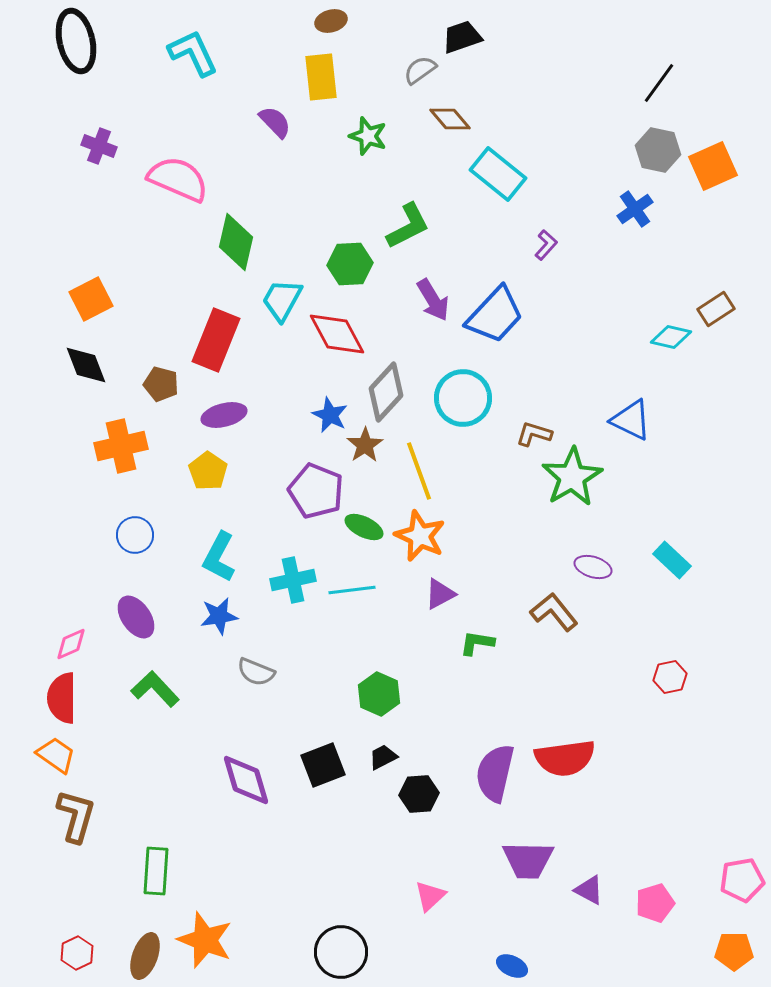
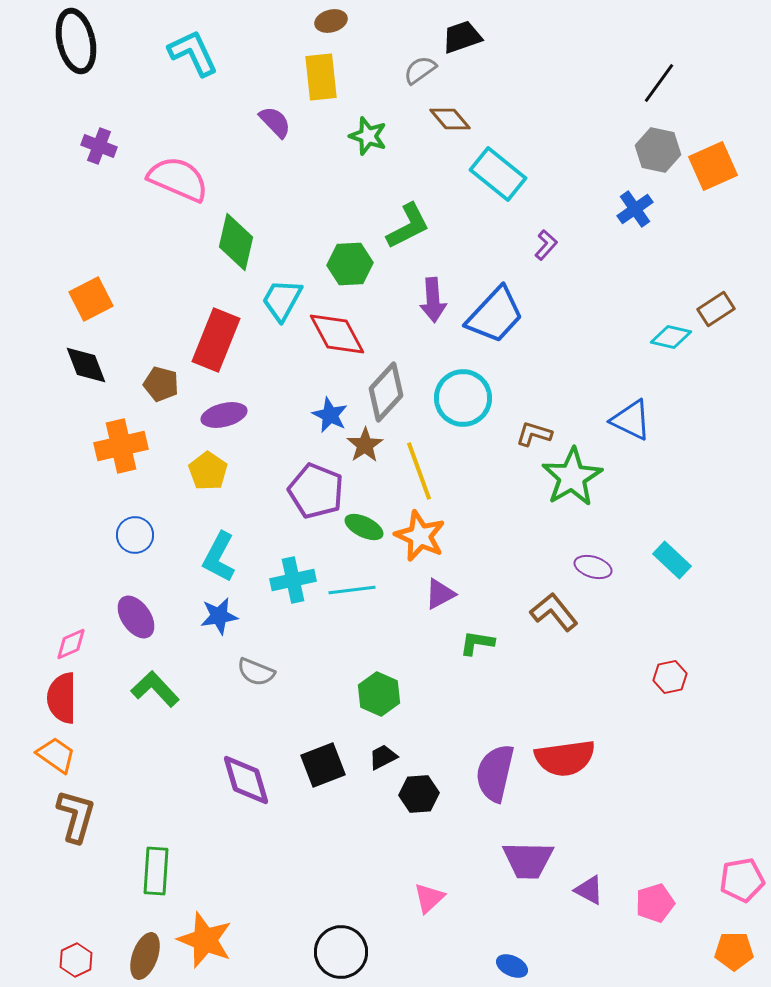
purple arrow at (433, 300): rotated 27 degrees clockwise
pink triangle at (430, 896): moved 1 px left, 2 px down
red hexagon at (77, 953): moved 1 px left, 7 px down
